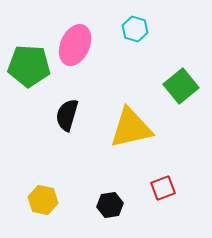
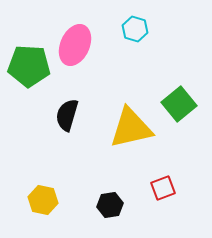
green square: moved 2 px left, 18 px down
